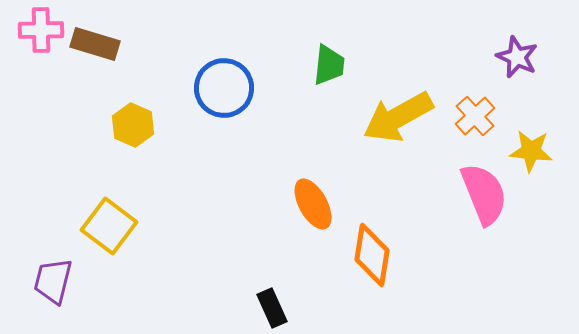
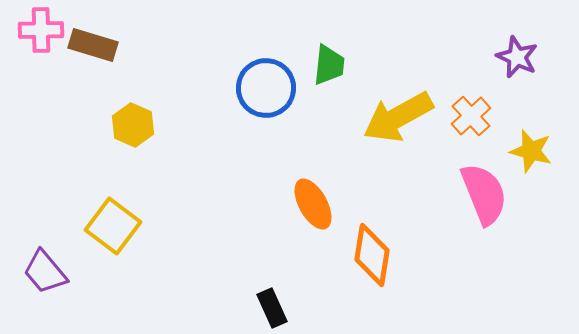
brown rectangle: moved 2 px left, 1 px down
blue circle: moved 42 px right
orange cross: moved 4 px left
yellow star: rotated 9 degrees clockwise
yellow square: moved 4 px right
purple trapezoid: moved 8 px left, 9 px up; rotated 54 degrees counterclockwise
